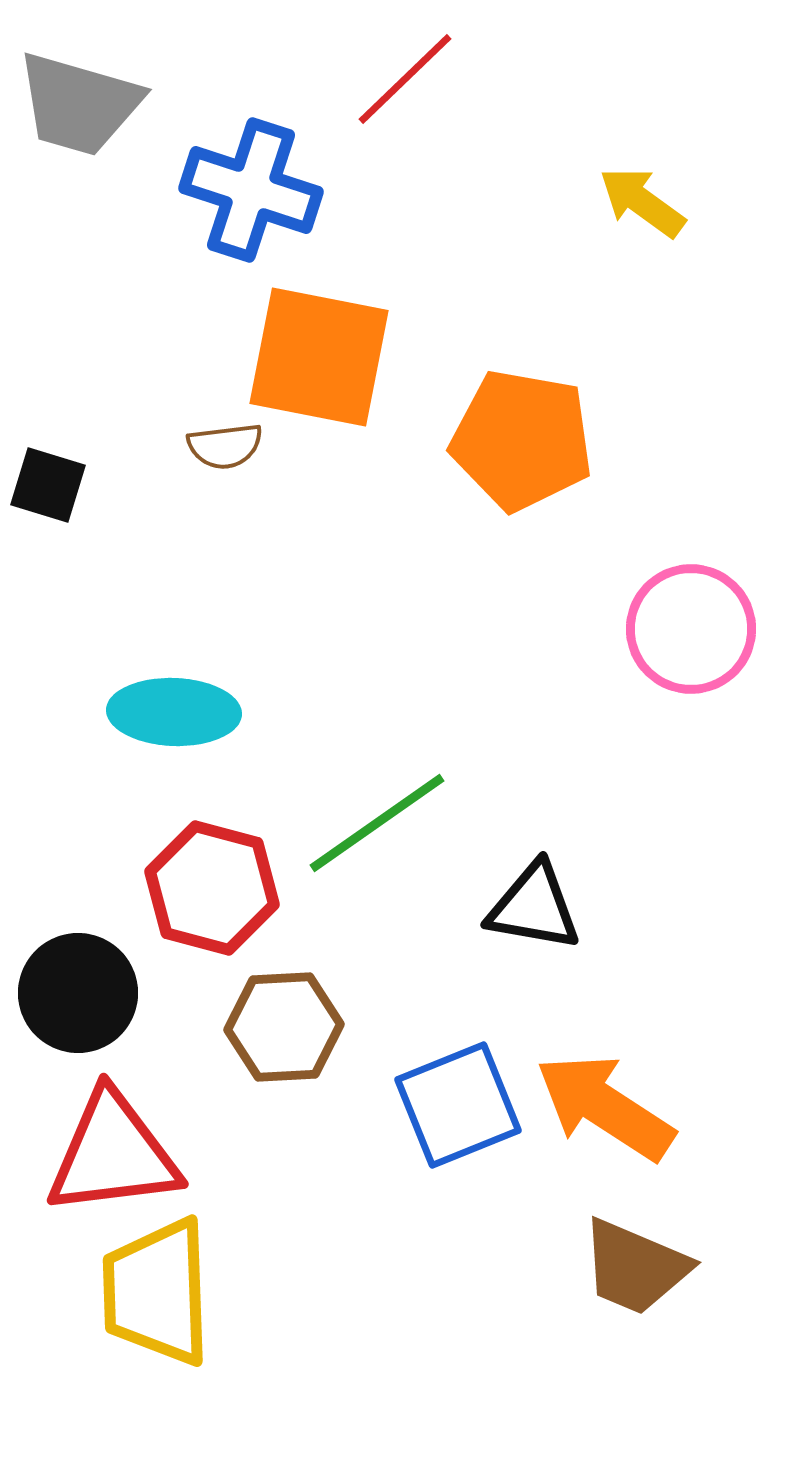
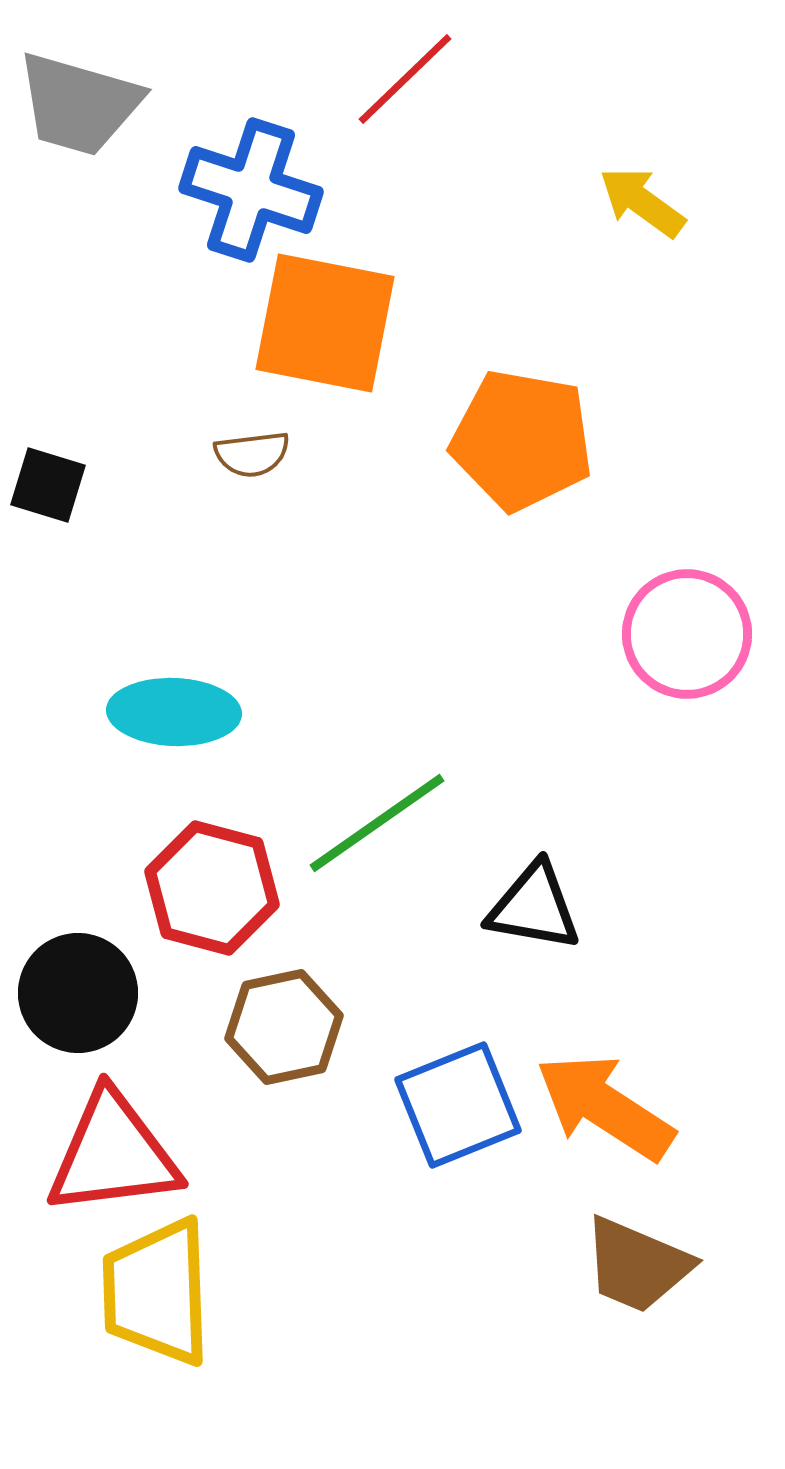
orange square: moved 6 px right, 34 px up
brown semicircle: moved 27 px right, 8 px down
pink circle: moved 4 px left, 5 px down
brown hexagon: rotated 9 degrees counterclockwise
brown trapezoid: moved 2 px right, 2 px up
